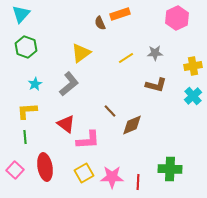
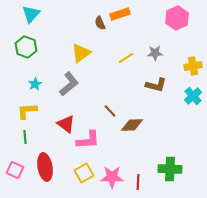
cyan triangle: moved 10 px right
brown diamond: rotated 20 degrees clockwise
pink square: rotated 18 degrees counterclockwise
